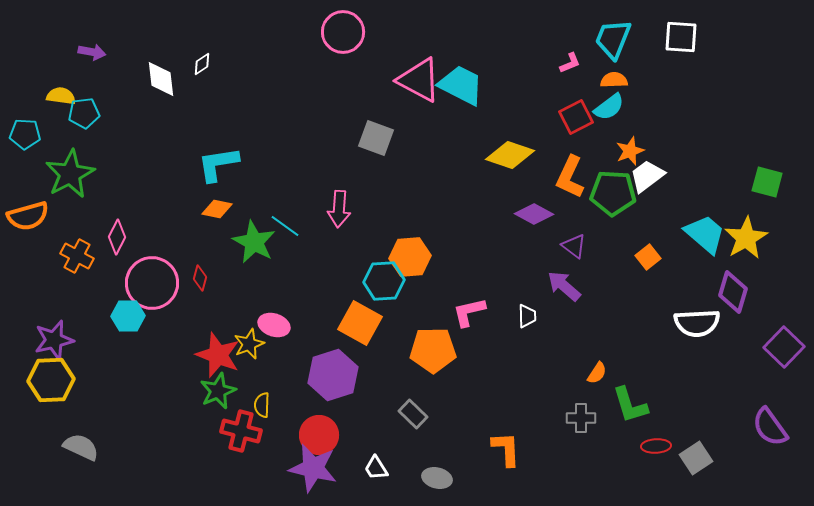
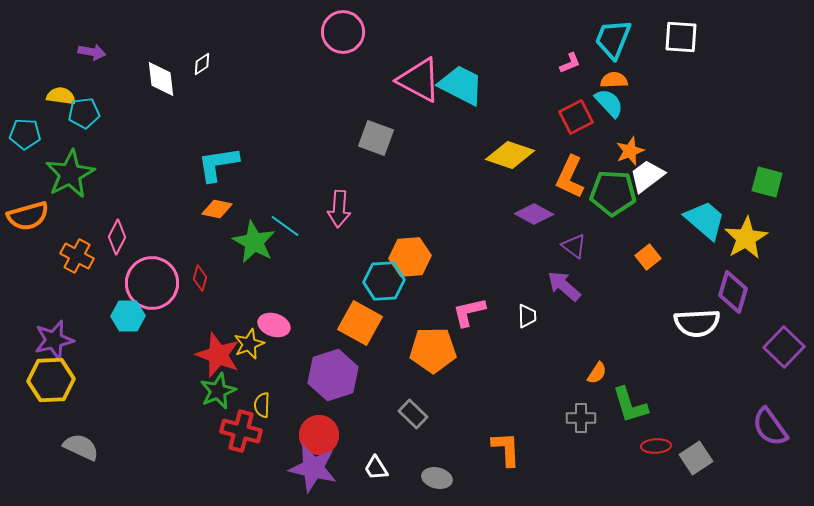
cyan semicircle at (609, 107): moved 4 px up; rotated 96 degrees counterclockwise
cyan trapezoid at (705, 234): moved 14 px up
